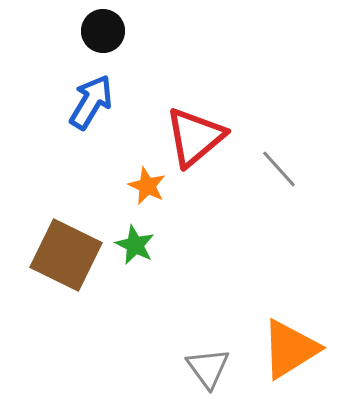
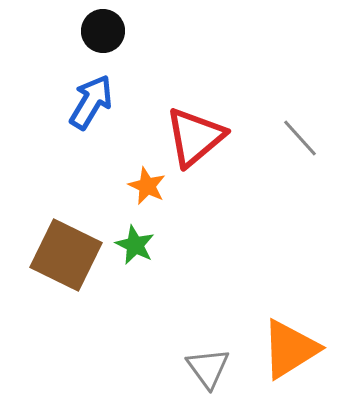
gray line: moved 21 px right, 31 px up
